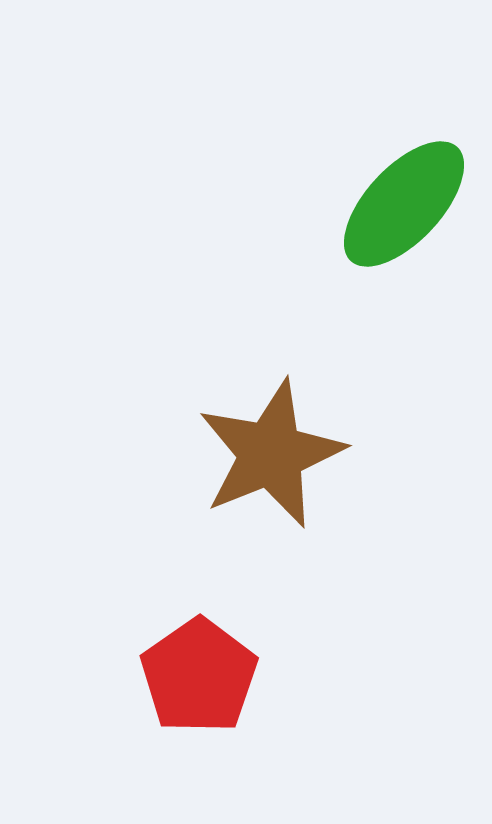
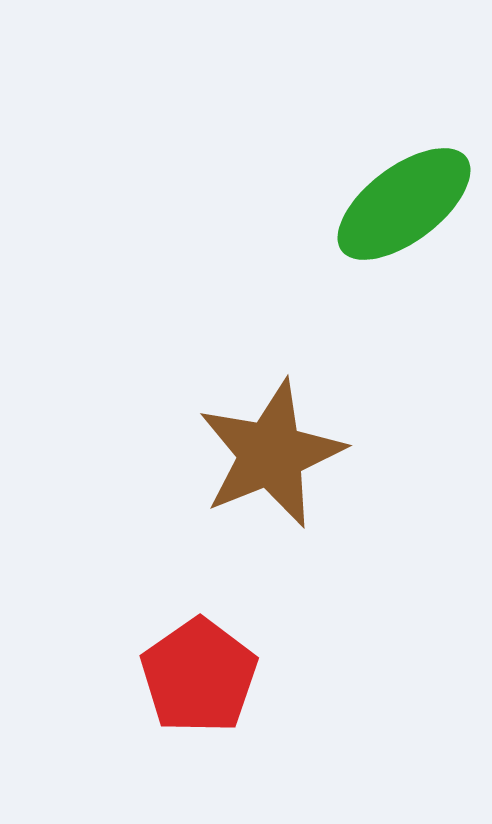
green ellipse: rotated 10 degrees clockwise
